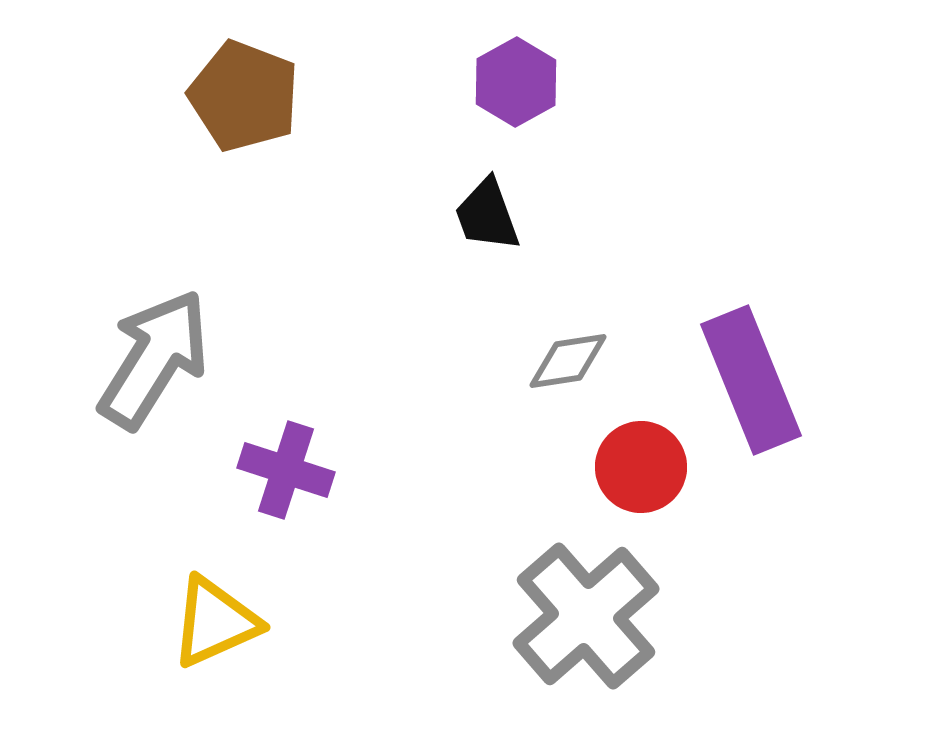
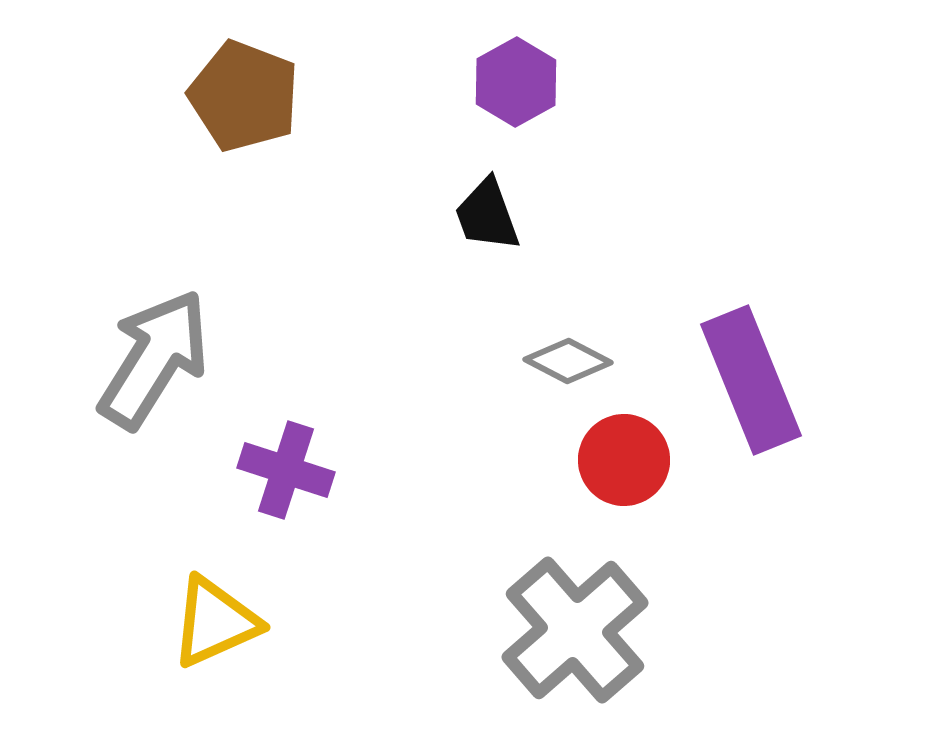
gray diamond: rotated 36 degrees clockwise
red circle: moved 17 px left, 7 px up
gray cross: moved 11 px left, 14 px down
